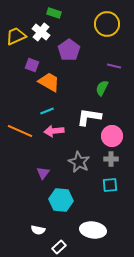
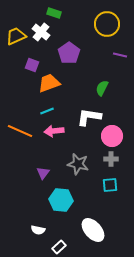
purple pentagon: moved 3 px down
purple line: moved 6 px right, 11 px up
orange trapezoid: moved 1 px down; rotated 50 degrees counterclockwise
gray star: moved 1 px left, 2 px down; rotated 15 degrees counterclockwise
white ellipse: rotated 40 degrees clockwise
